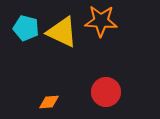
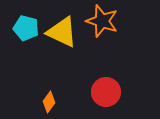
orange star: moved 1 px right; rotated 16 degrees clockwise
orange diamond: rotated 50 degrees counterclockwise
